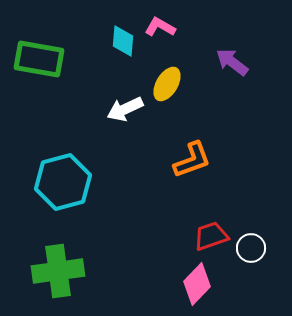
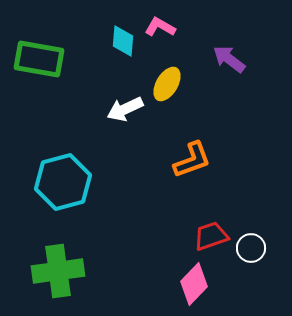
purple arrow: moved 3 px left, 3 px up
pink diamond: moved 3 px left
